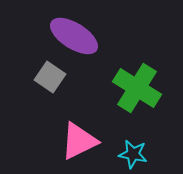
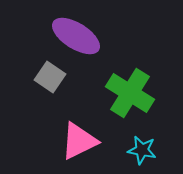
purple ellipse: moved 2 px right
green cross: moved 7 px left, 5 px down
cyan star: moved 9 px right, 4 px up
